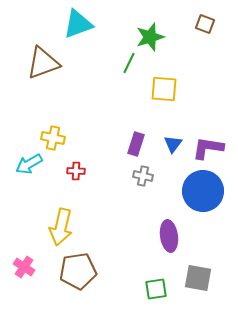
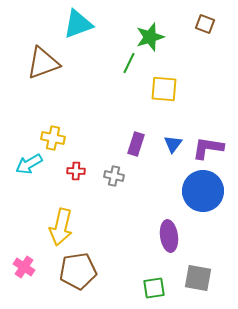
gray cross: moved 29 px left
green square: moved 2 px left, 1 px up
